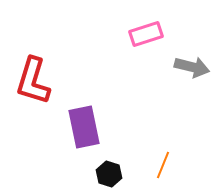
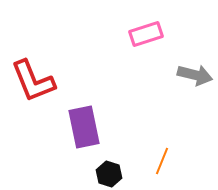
gray arrow: moved 3 px right, 8 px down
red L-shape: rotated 39 degrees counterclockwise
orange line: moved 1 px left, 4 px up
